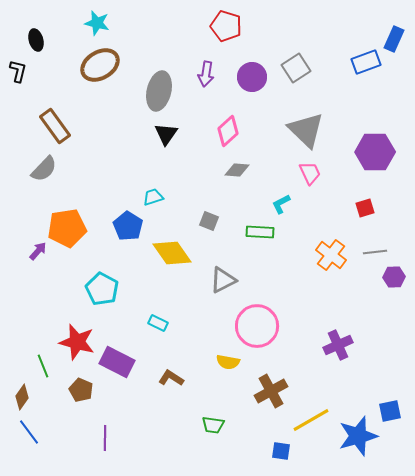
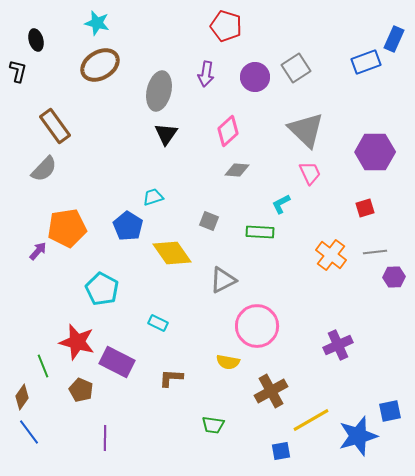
purple circle at (252, 77): moved 3 px right
brown L-shape at (171, 378): rotated 30 degrees counterclockwise
blue square at (281, 451): rotated 18 degrees counterclockwise
